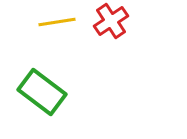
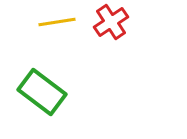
red cross: moved 1 px down
